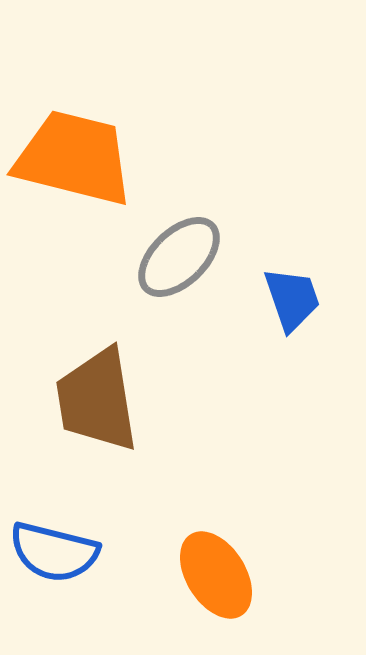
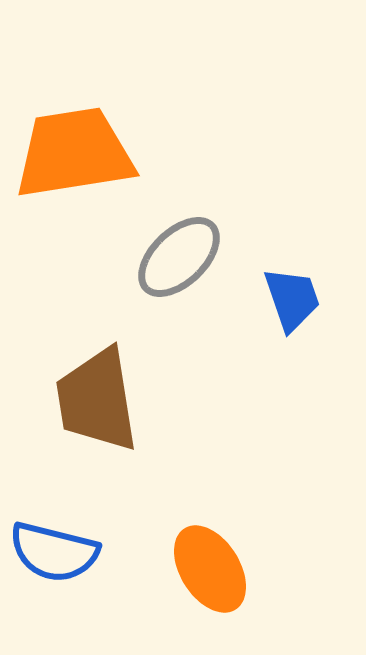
orange trapezoid: moved 5 px up; rotated 23 degrees counterclockwise
orange ellipse: moved 6 px left, 6 px up
